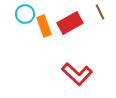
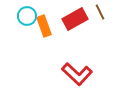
cyan circle: moved 2 px right, 2 px down
red rectangle: moved 5 px right, 4 px up
